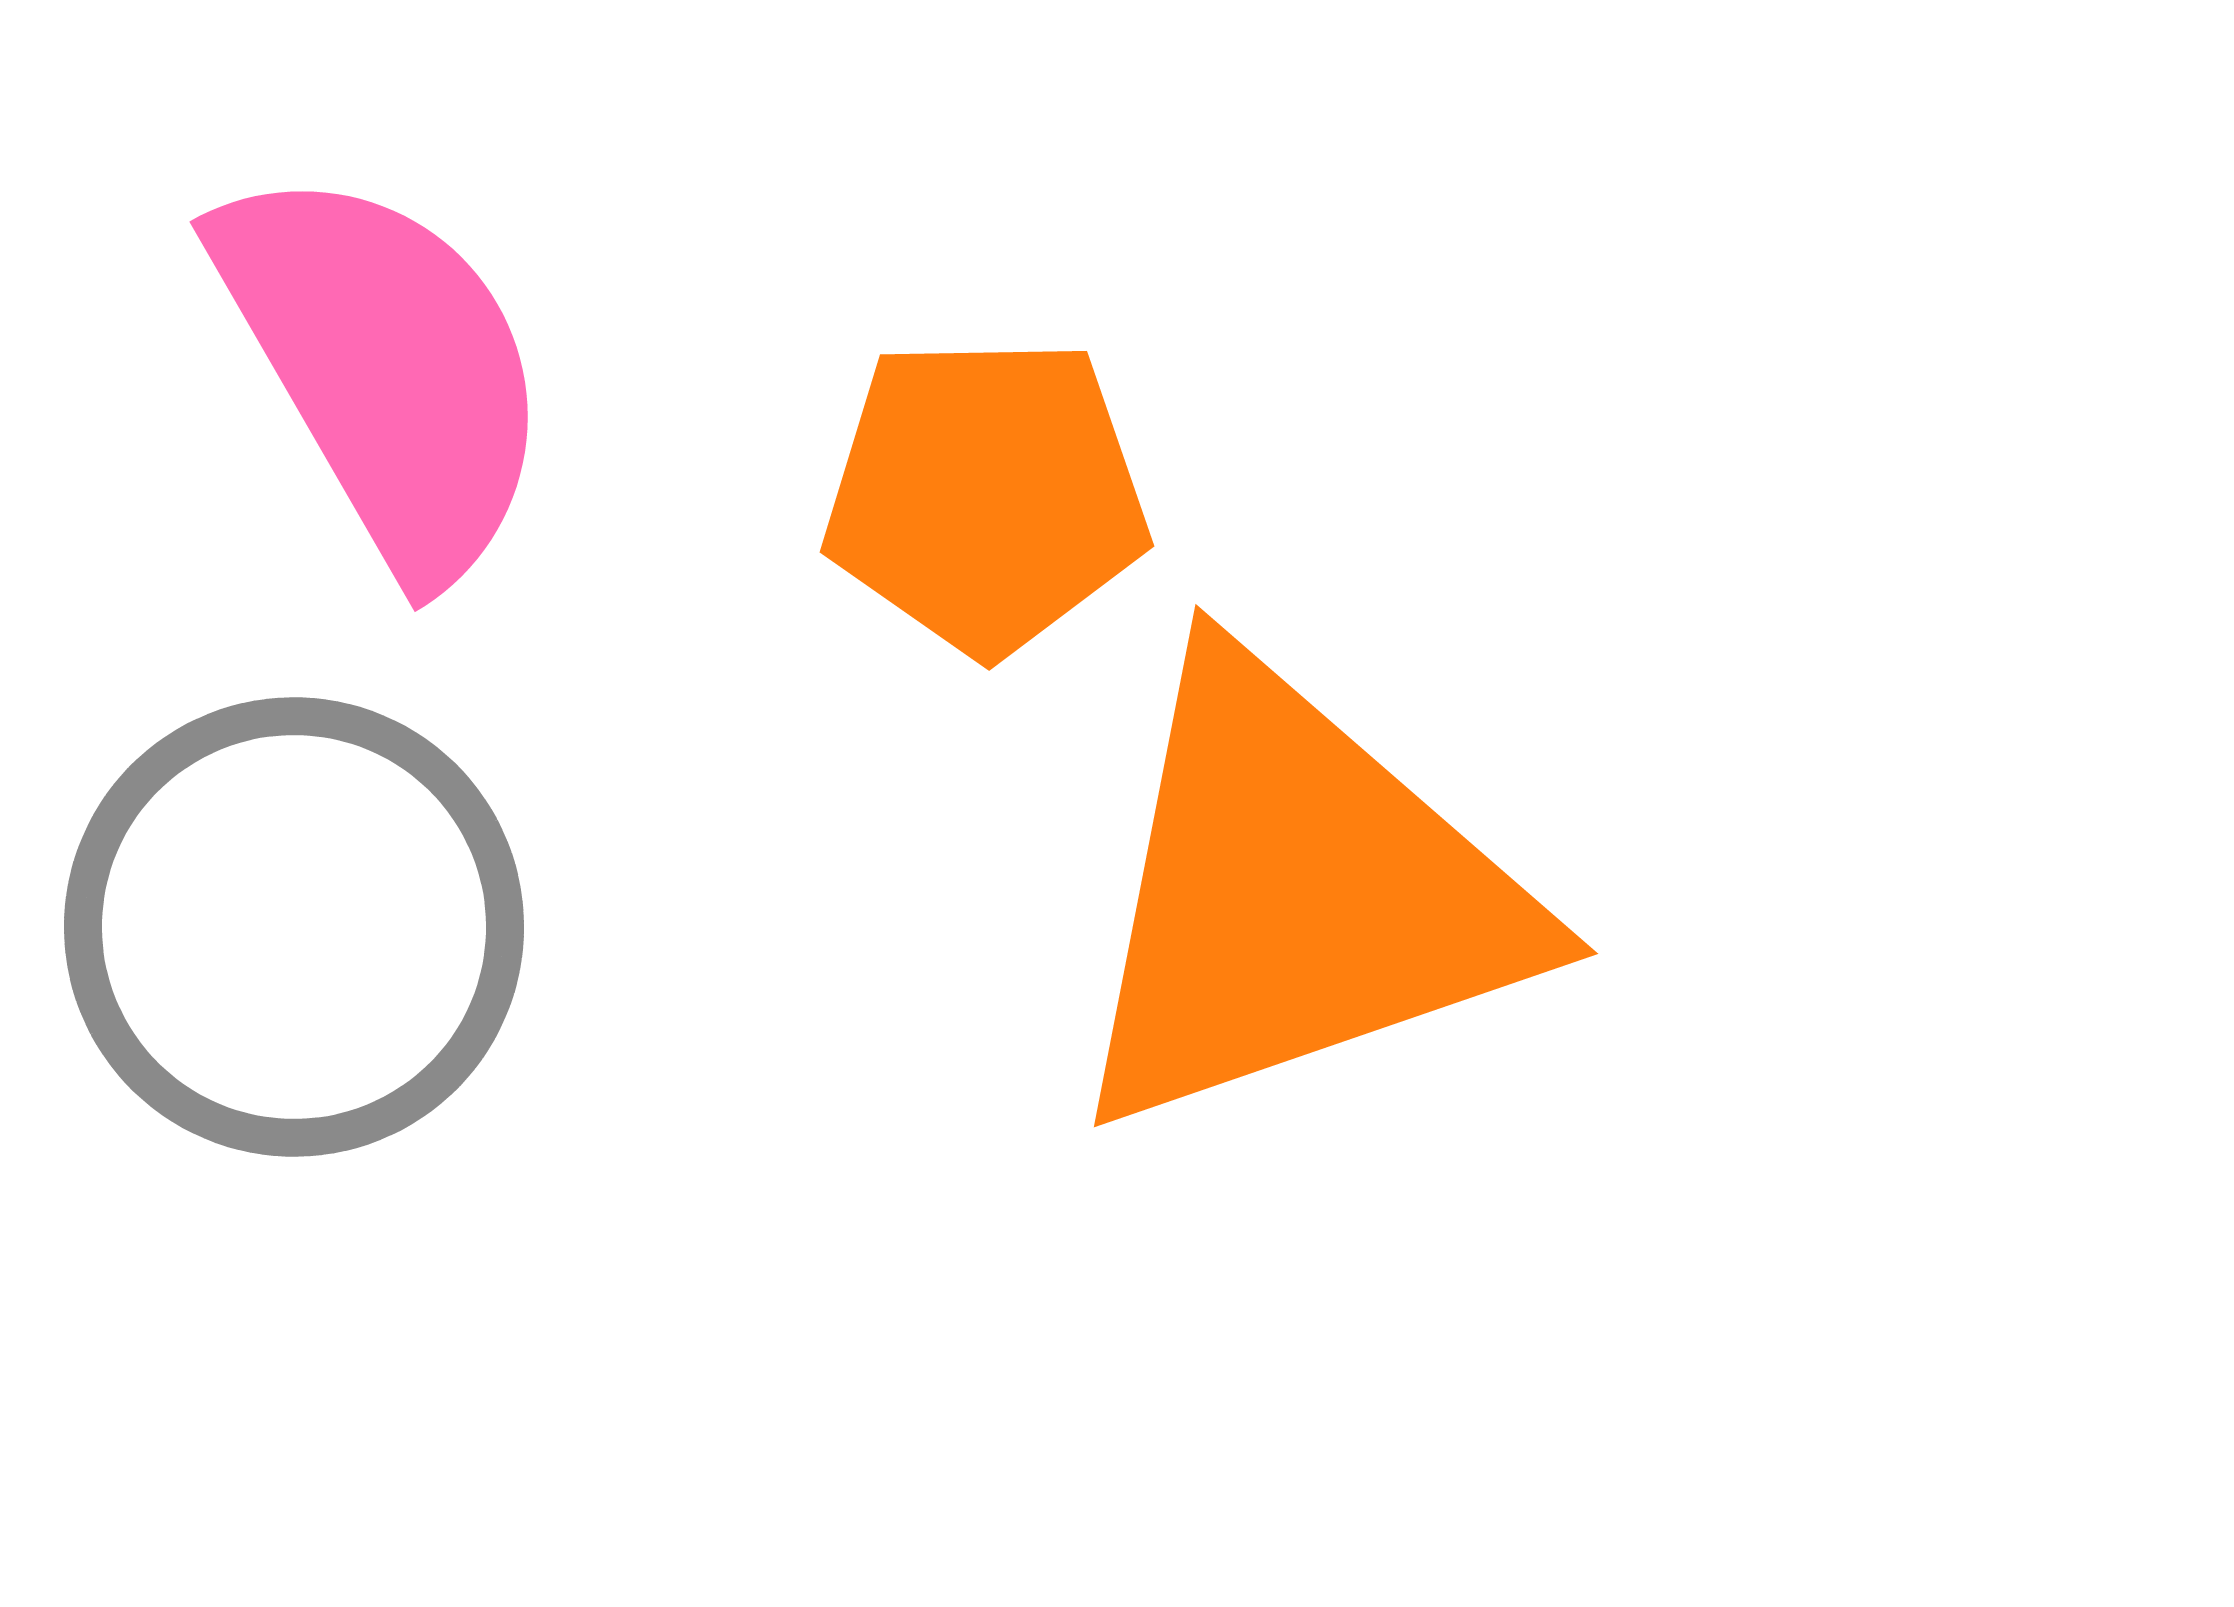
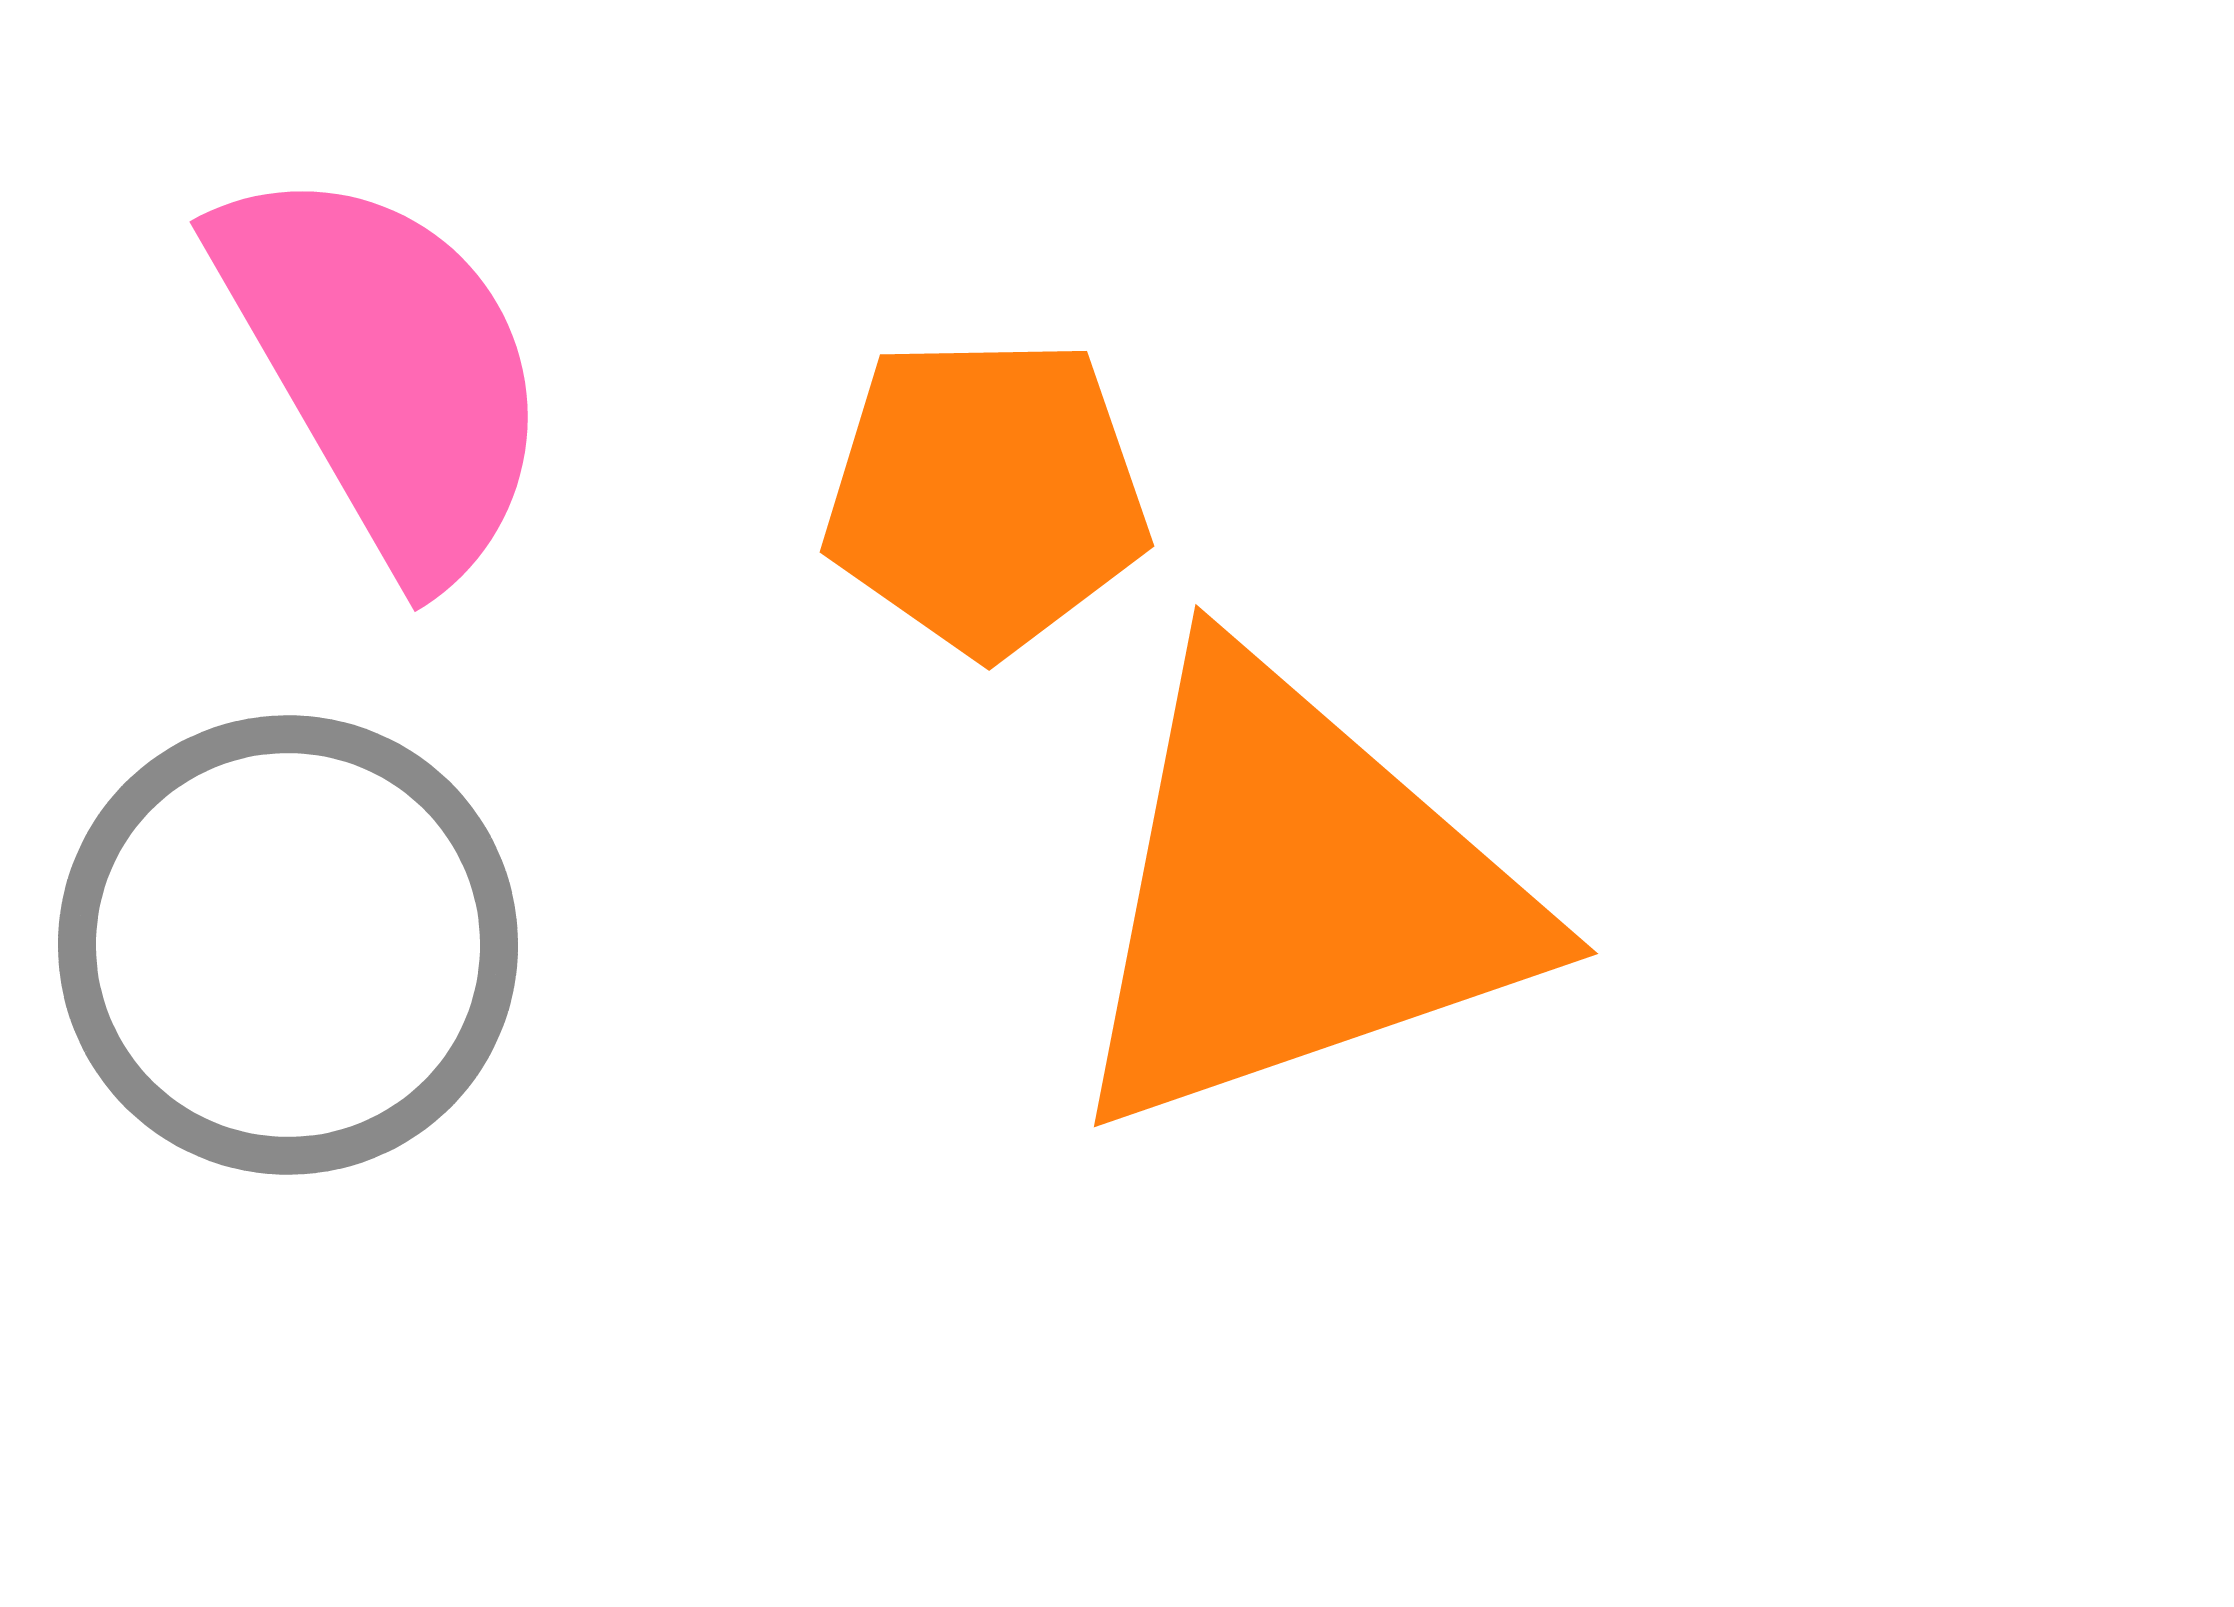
gray circle: moved 6 px left, 18 px down
